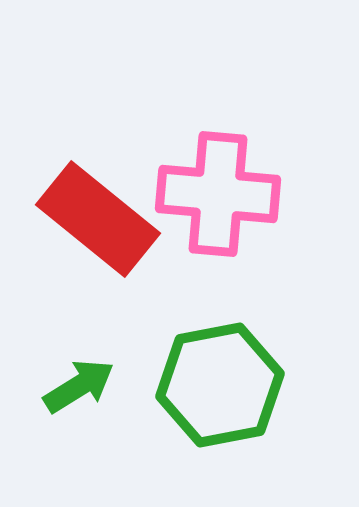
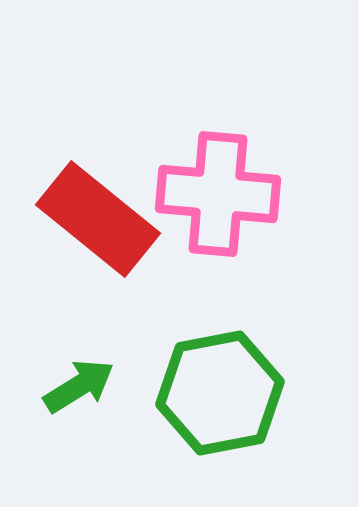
green hexagon: moved 8 px down
